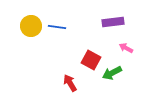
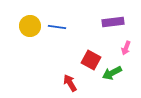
yellow circle: moved 1 px left
pink arrow: rotated 96 degrees counterclockwise
